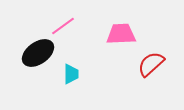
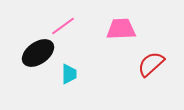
pink trapezoid: moved 5 px up
cyan trapezoid: moved 2 px left
